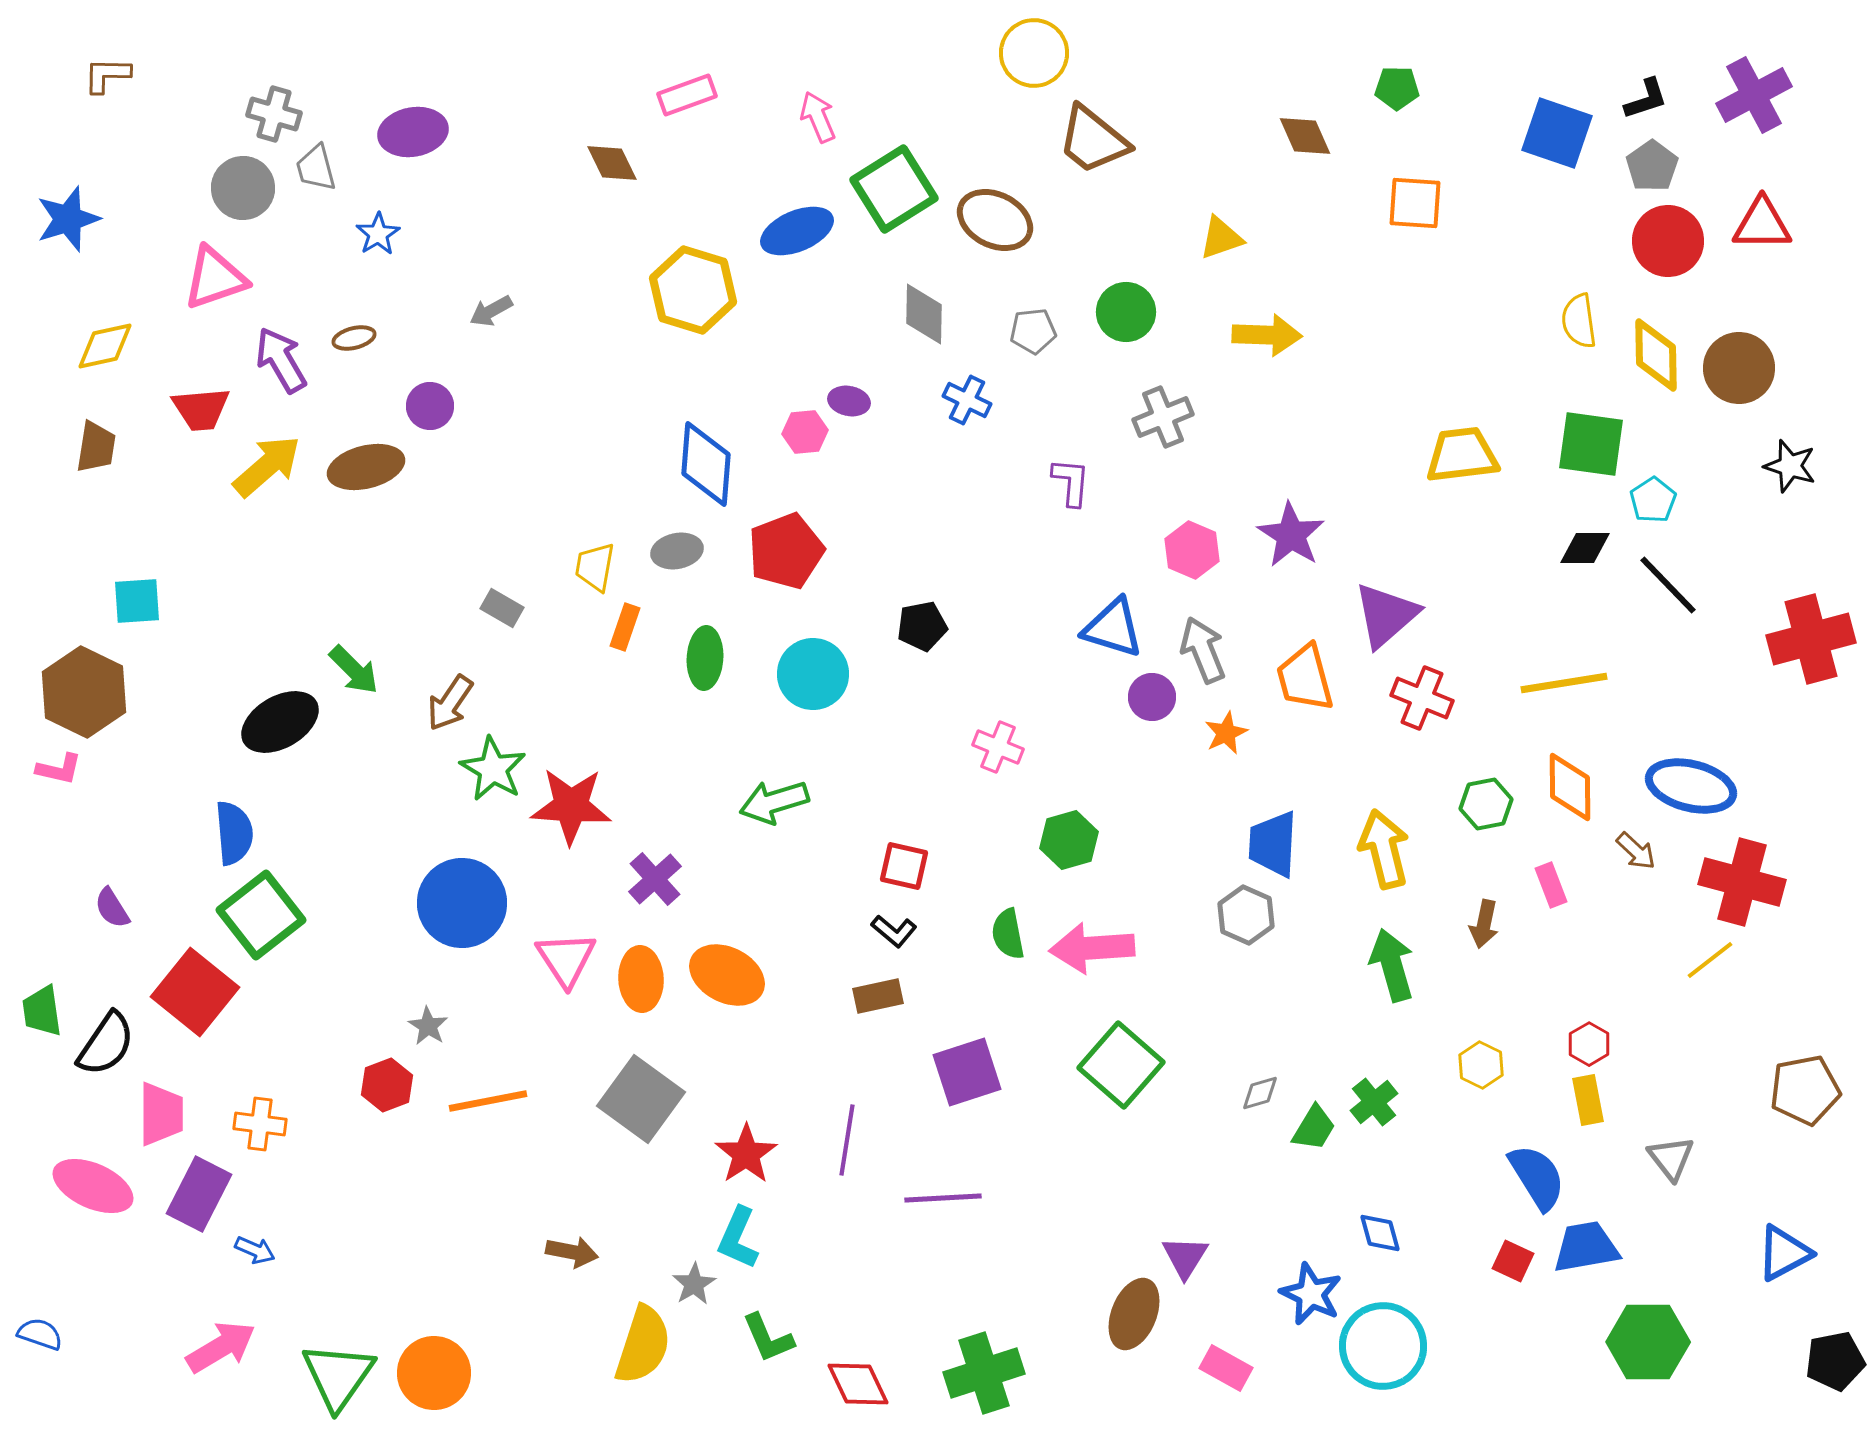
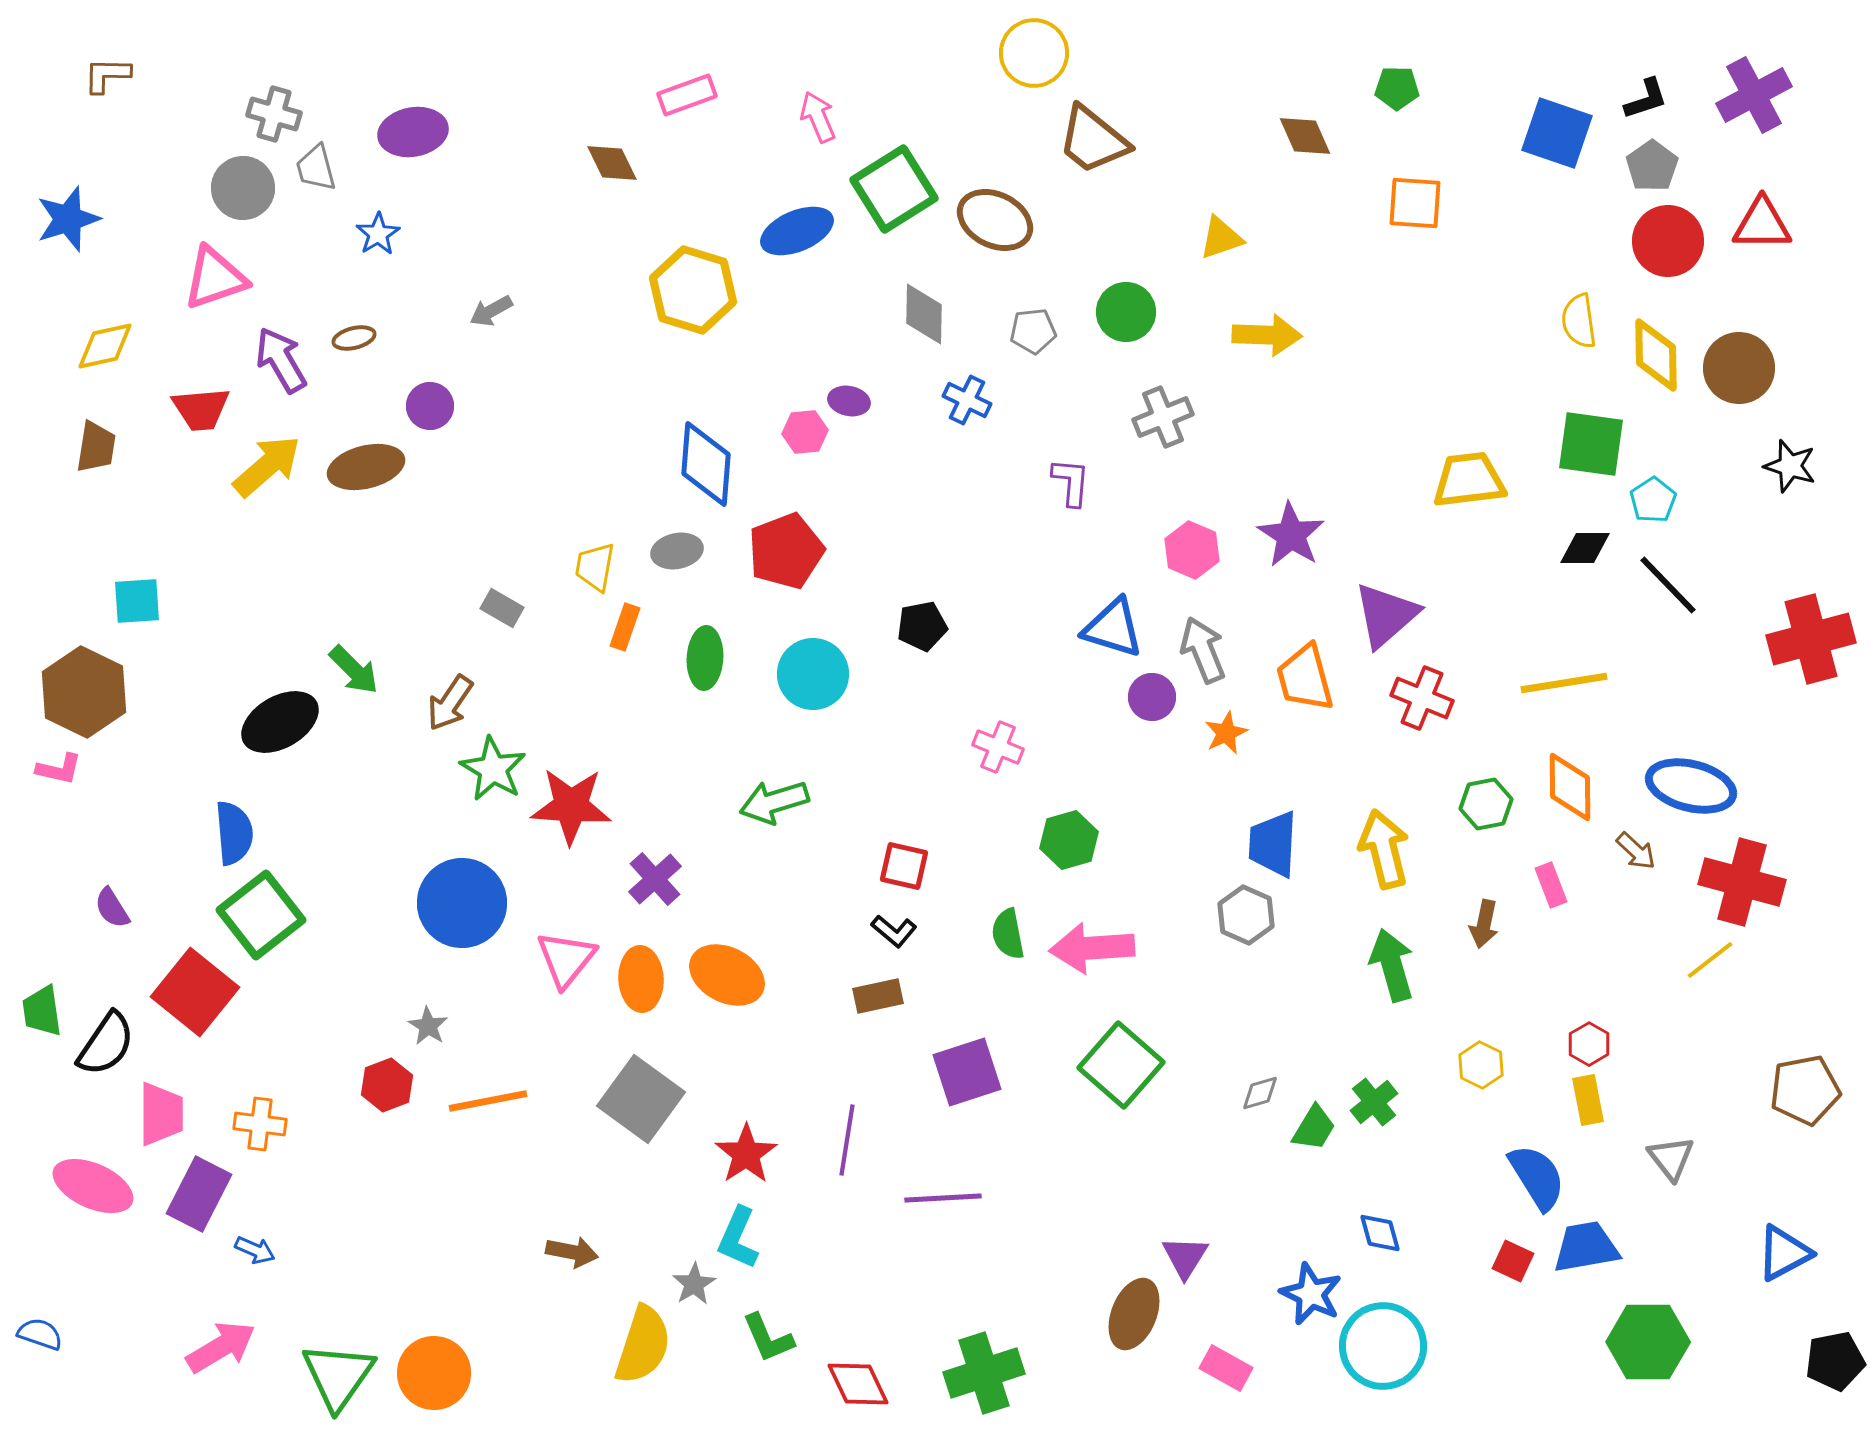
yellow trapezoid at (1462, 455): moved 7 px right, 25 px down
pink triangle at (566, 959): rotated 12 degrees clockwise
